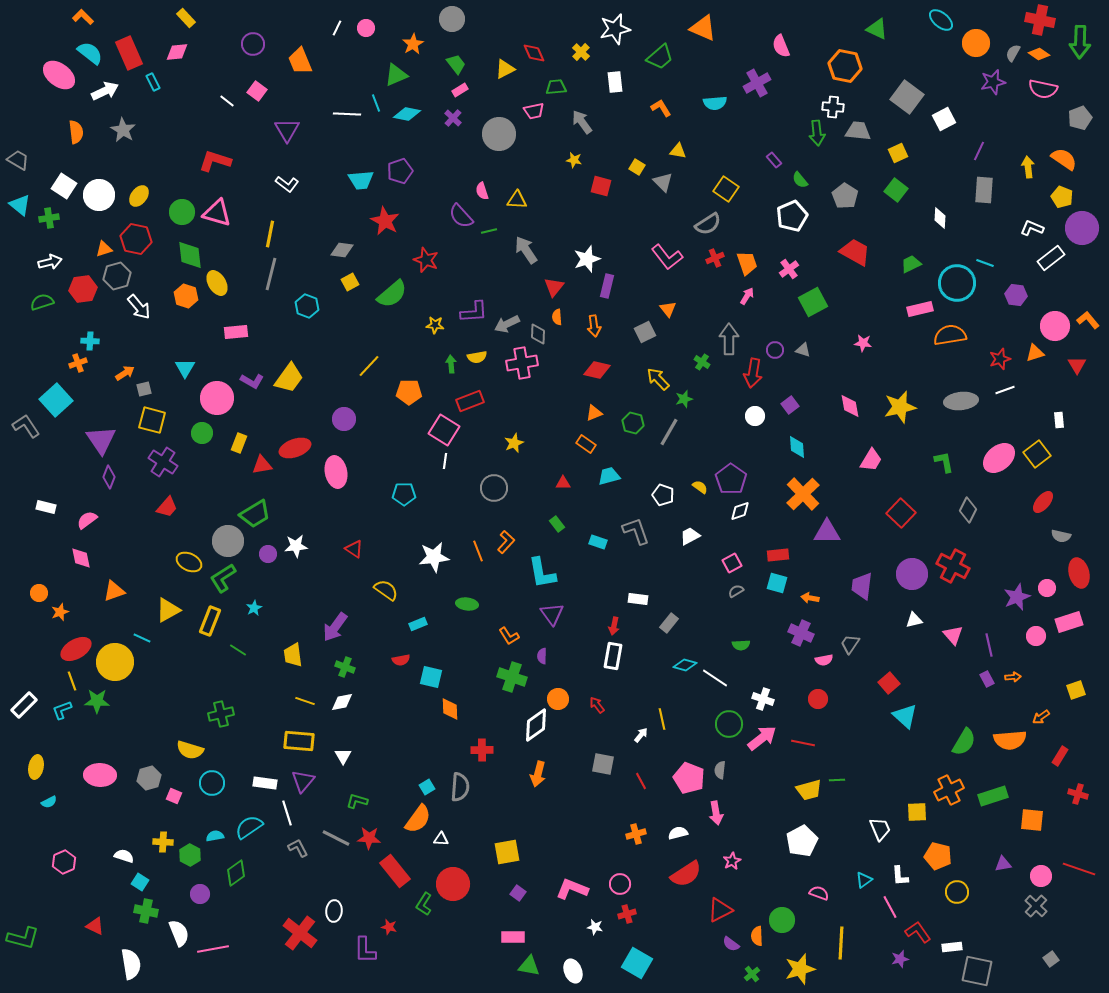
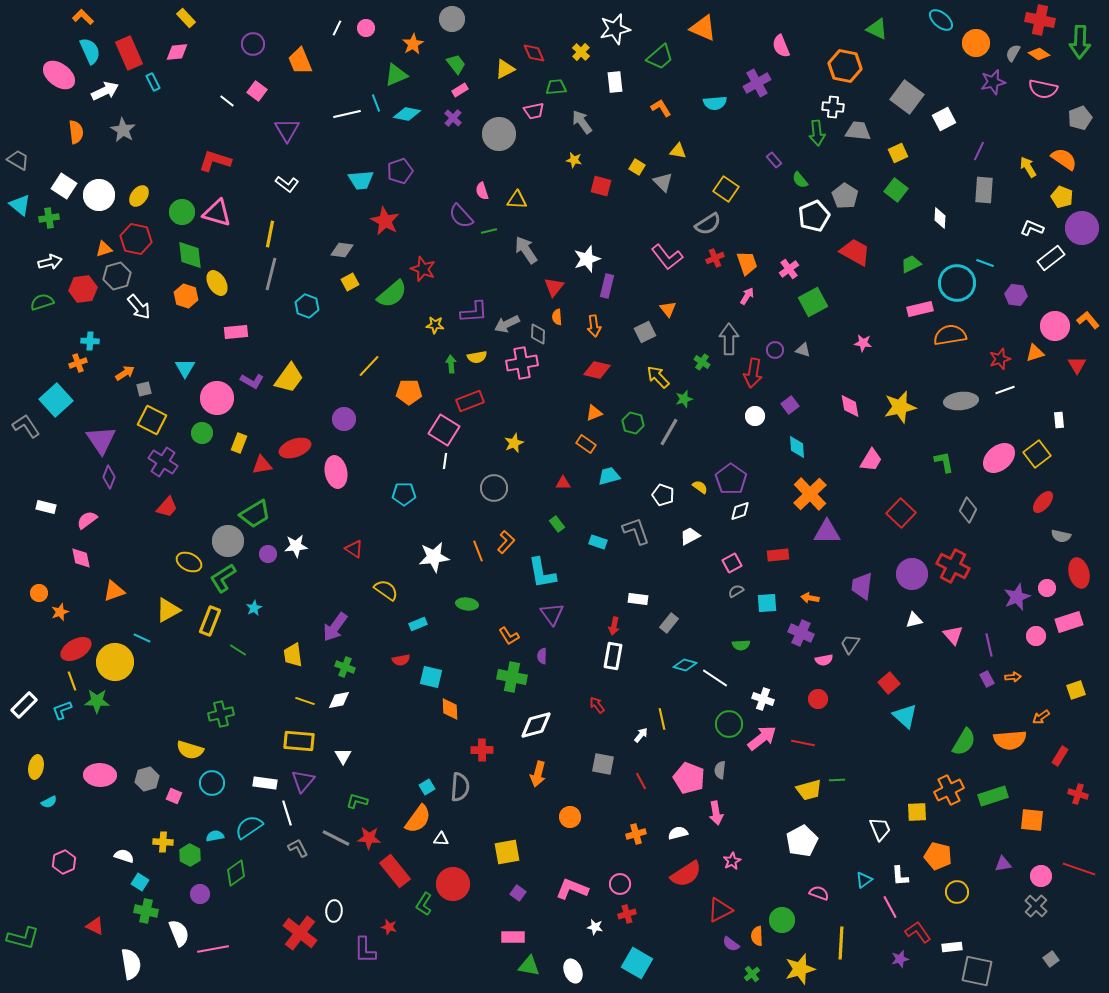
cyan semicircle at (90, 53): moved 2 px up; rotated 28 degrees clockwise
white line at (347, 114): rotated 16 degrees counterclockwise
yellow arrow at (1028, 167): rotated 25 degrees counterclockwise
white pentagon at (792, 216): moved 22 px right
red star at (426, 260): moved 3 px left, 9 px down
yellow arrow at (658, 379): moved 2 px up
yellow square at (152, 420): rotated 12 degrees clockwise
orange cross at (803, 494): moved 7 px right
cyan square at (777, 583): moved 10 px left, 20 px down; rotated 20 degrees counterclockwise
green cross at (512, 677): rotated 8 degrees counterclockwise
orange circle at (558, 699): moved 12 px right, 118 px down
white diamond at (342, 702): moved 3 px left, 2 px up
white diamond at (536, 725): rotated 20 degrees clockwise
gray hexagon at (149, 778): moved 2 px left, 1 px down
